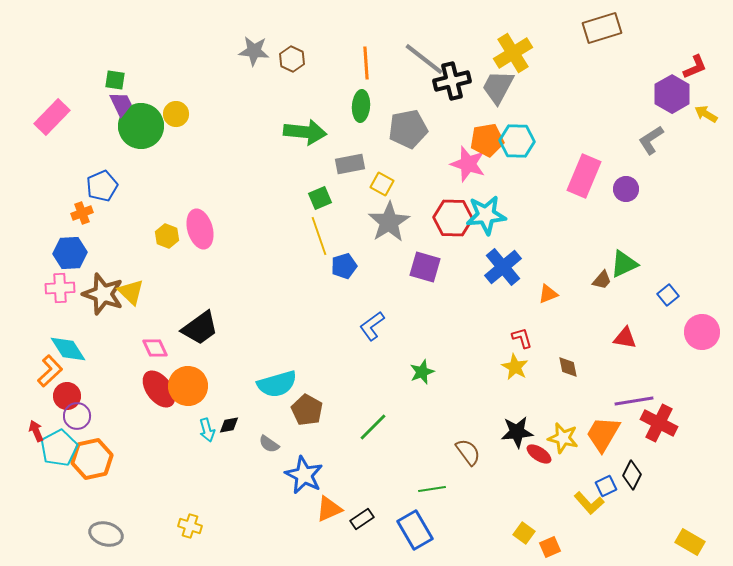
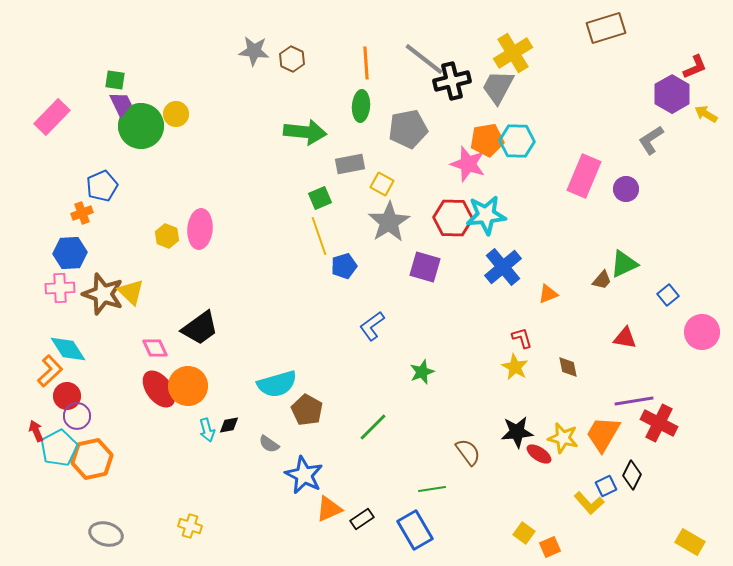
brown rectangle at (602, 28): moved 4 px right
pink ellipse at (200, 229): rotated 21 degrees clockwise
